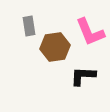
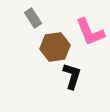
gray rectangle: moved 4 px right, 8 px up; rotated 24 degrees counterclockwise
black L-shape: moved 11 px left; rotated 104 degrees clockwise
